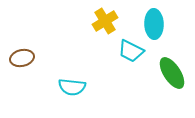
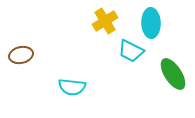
cyan ellipse: moved 3 px left, 1 px up
brown ellipse: moved 1 px left, 3 px up
green ellipse: moved 1 px right, 1 px down
